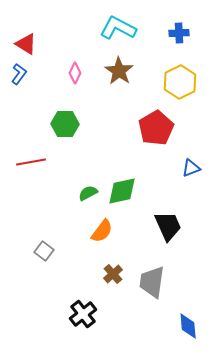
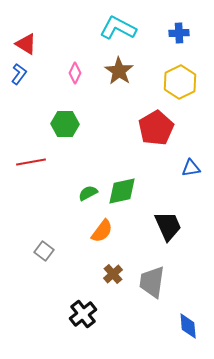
blue triangle: rotated 12 degrees clockwise
